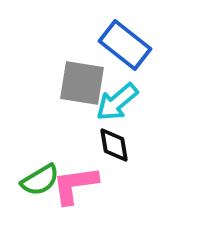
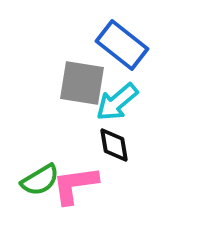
blue rectangle: moved 3 px left
